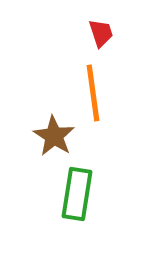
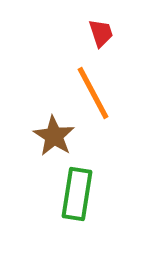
orange line: rotated 20 degrees counterclockwise
